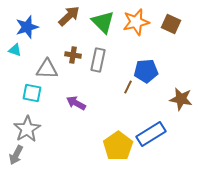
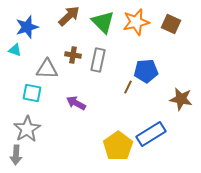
gray arrow: rotated 24 degrees counterclockwise
